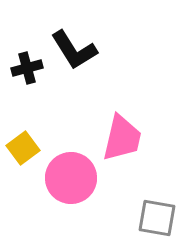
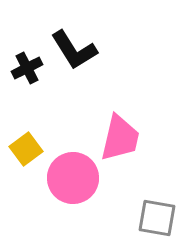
black cross: rotated 12 degrees counterclockwise
pink trapezoid: moved 2 px left
yellow square: moved 3 px right, 1 px down
pink circle: moved 2 px right
